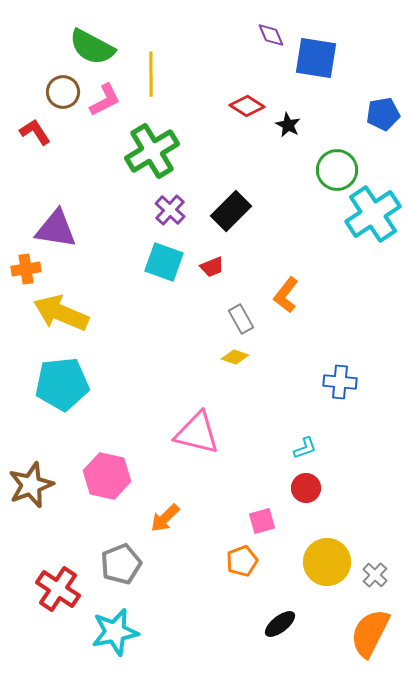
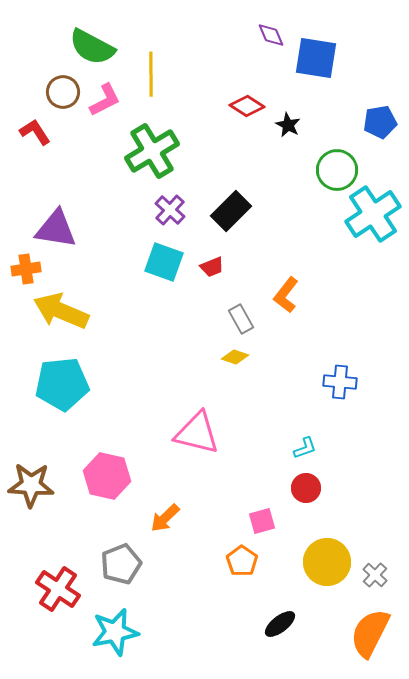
blue pentagon: moved 3 px left, 8 px down
yellow arrow: moved 2 px up
brown star: rotated 24 degrees clockwise
orange pentagon: rotated 16 degrees counterclockwise
